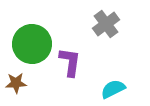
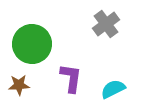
purple L-shape: moved 1 px right, 16 px down
brown star: moved 3 px right, 2 px down
